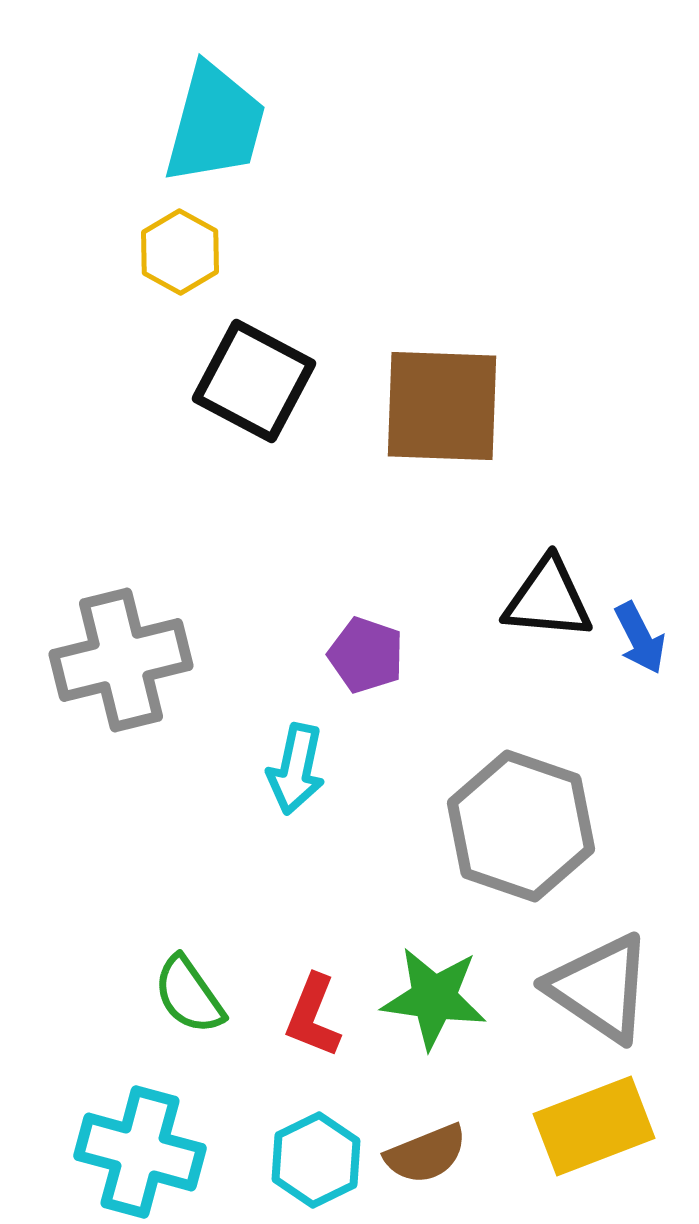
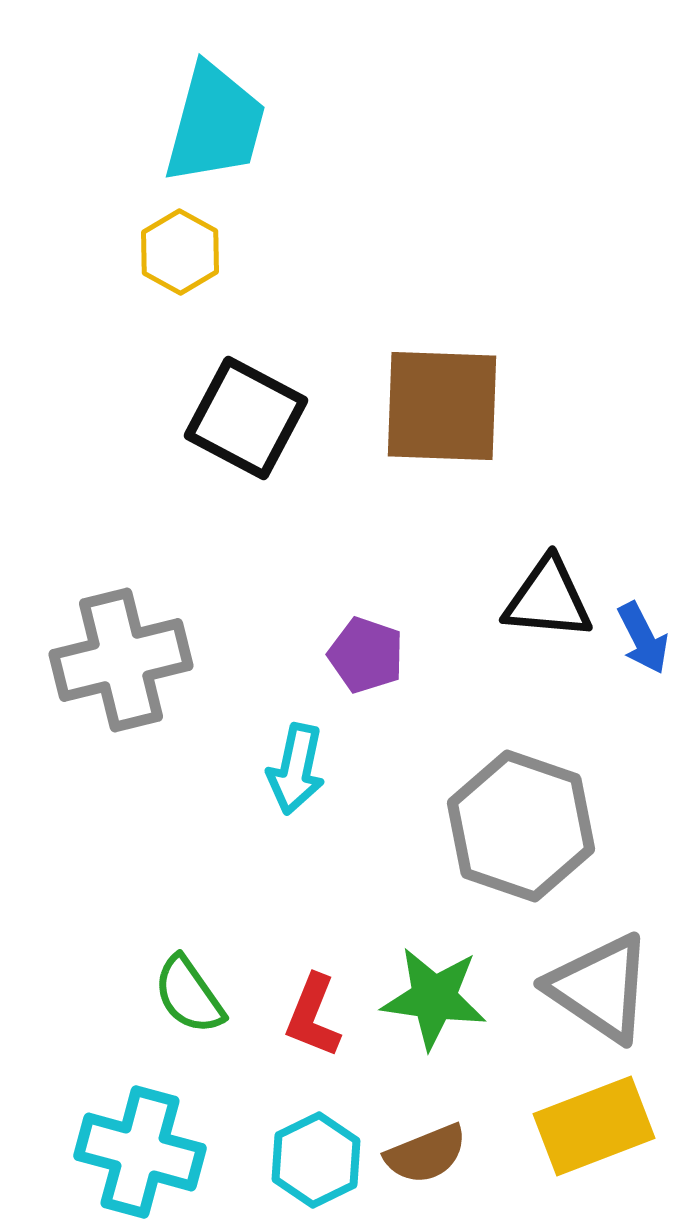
black square: moved 8 px left, 37 px down
blue arrow: moved 3 px right
